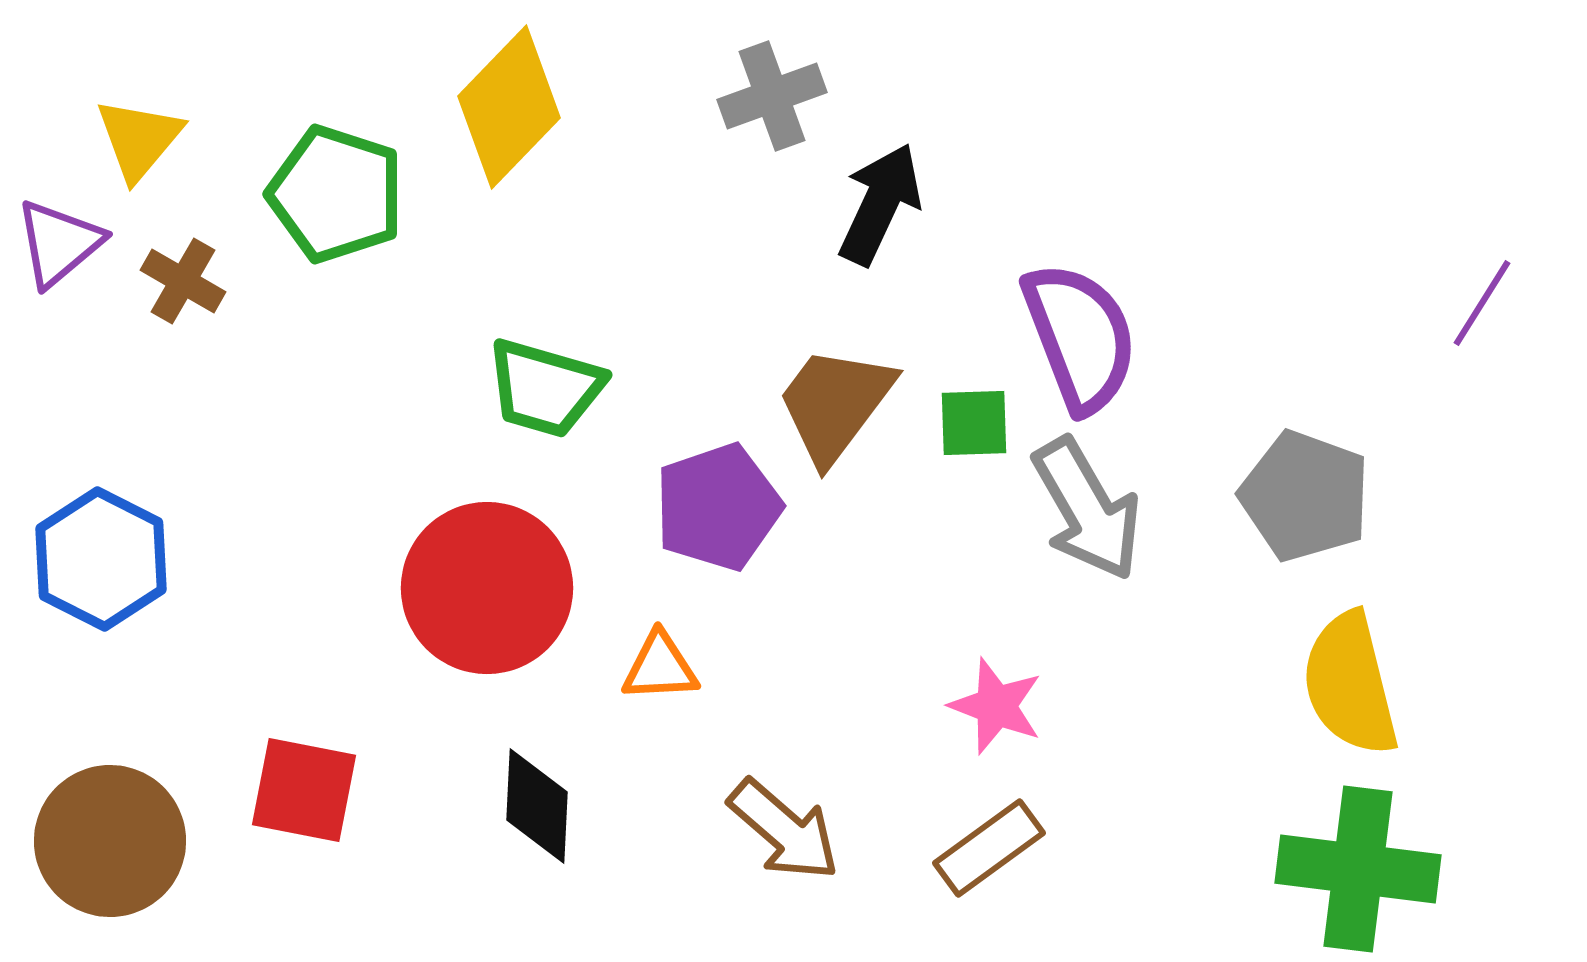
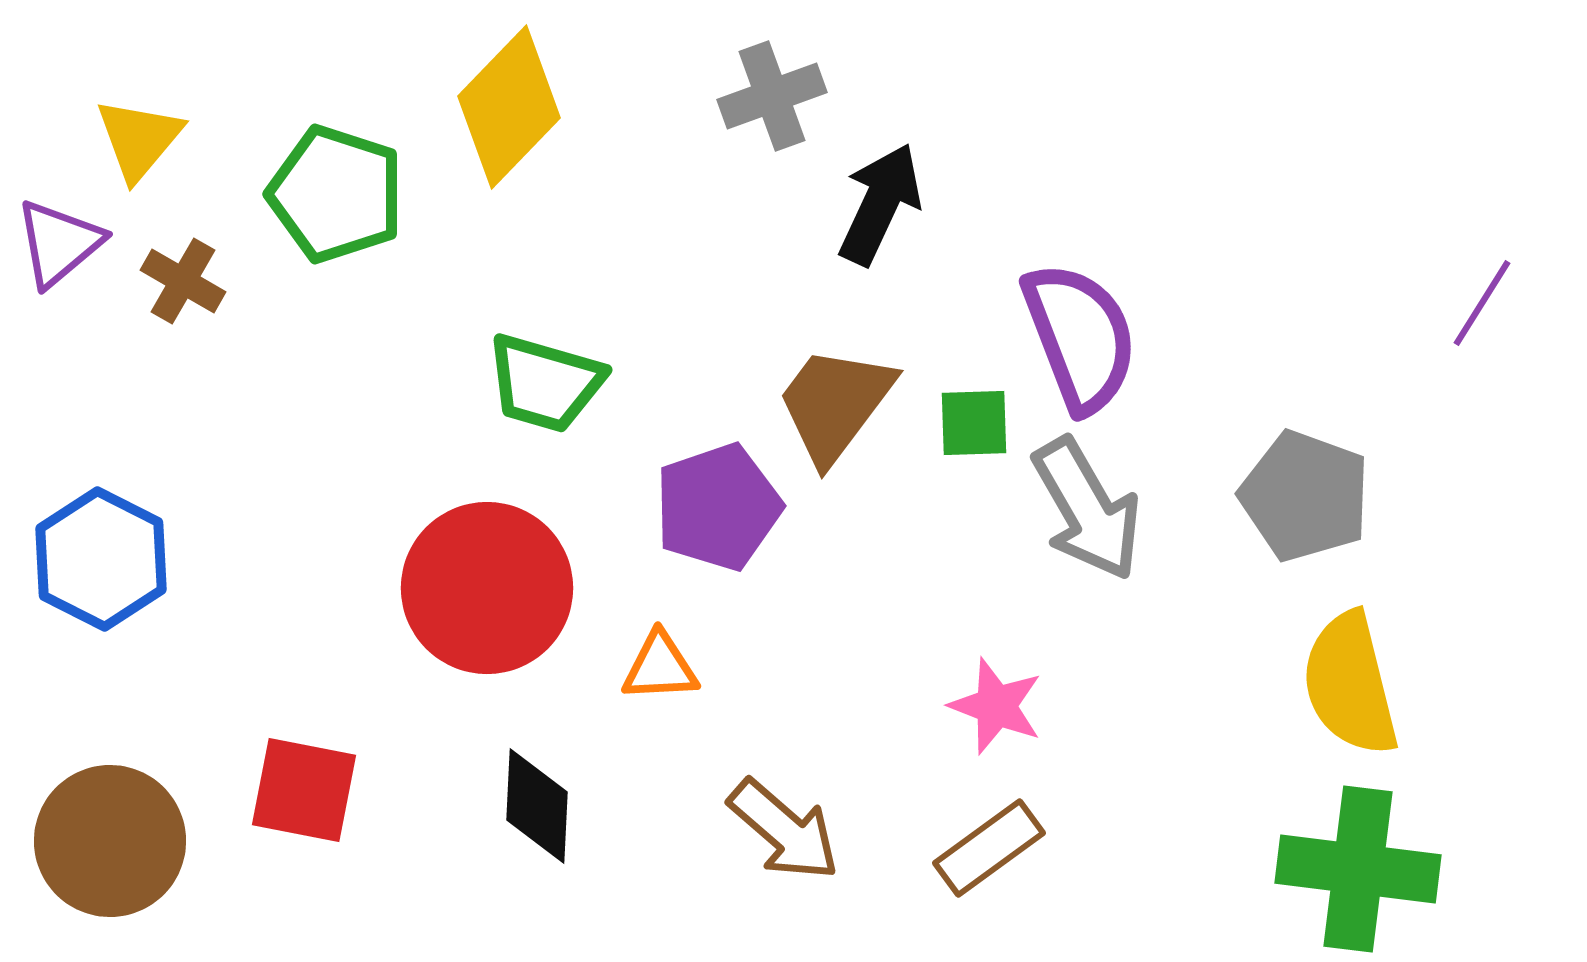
green trapezoid: moved 5 px up
